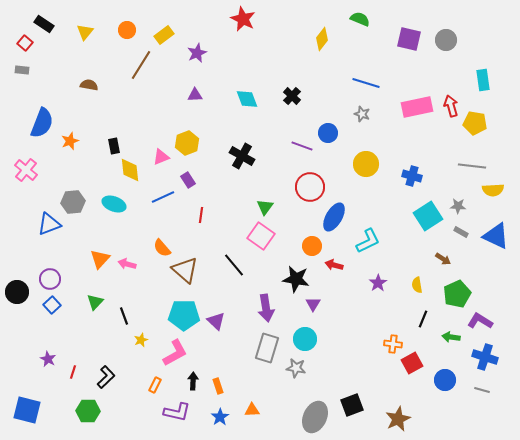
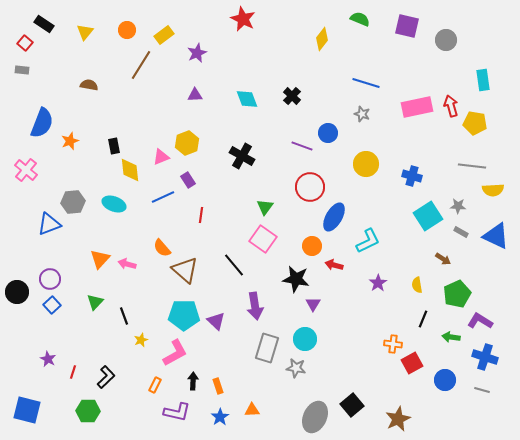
purple square at (409, 39): moved 2 px left, 13 px up
pink square at (261, 236): moved 2 px right, 3 px down
purple arrow at (266, 308): moved 11 px left, 2 px up
black square at (352, 405): rotated 20 degrees counterclockwise
